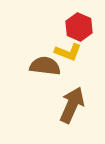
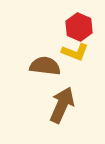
yellow L-shape: moved 7 px right
brown arrow: moved 10 px left
